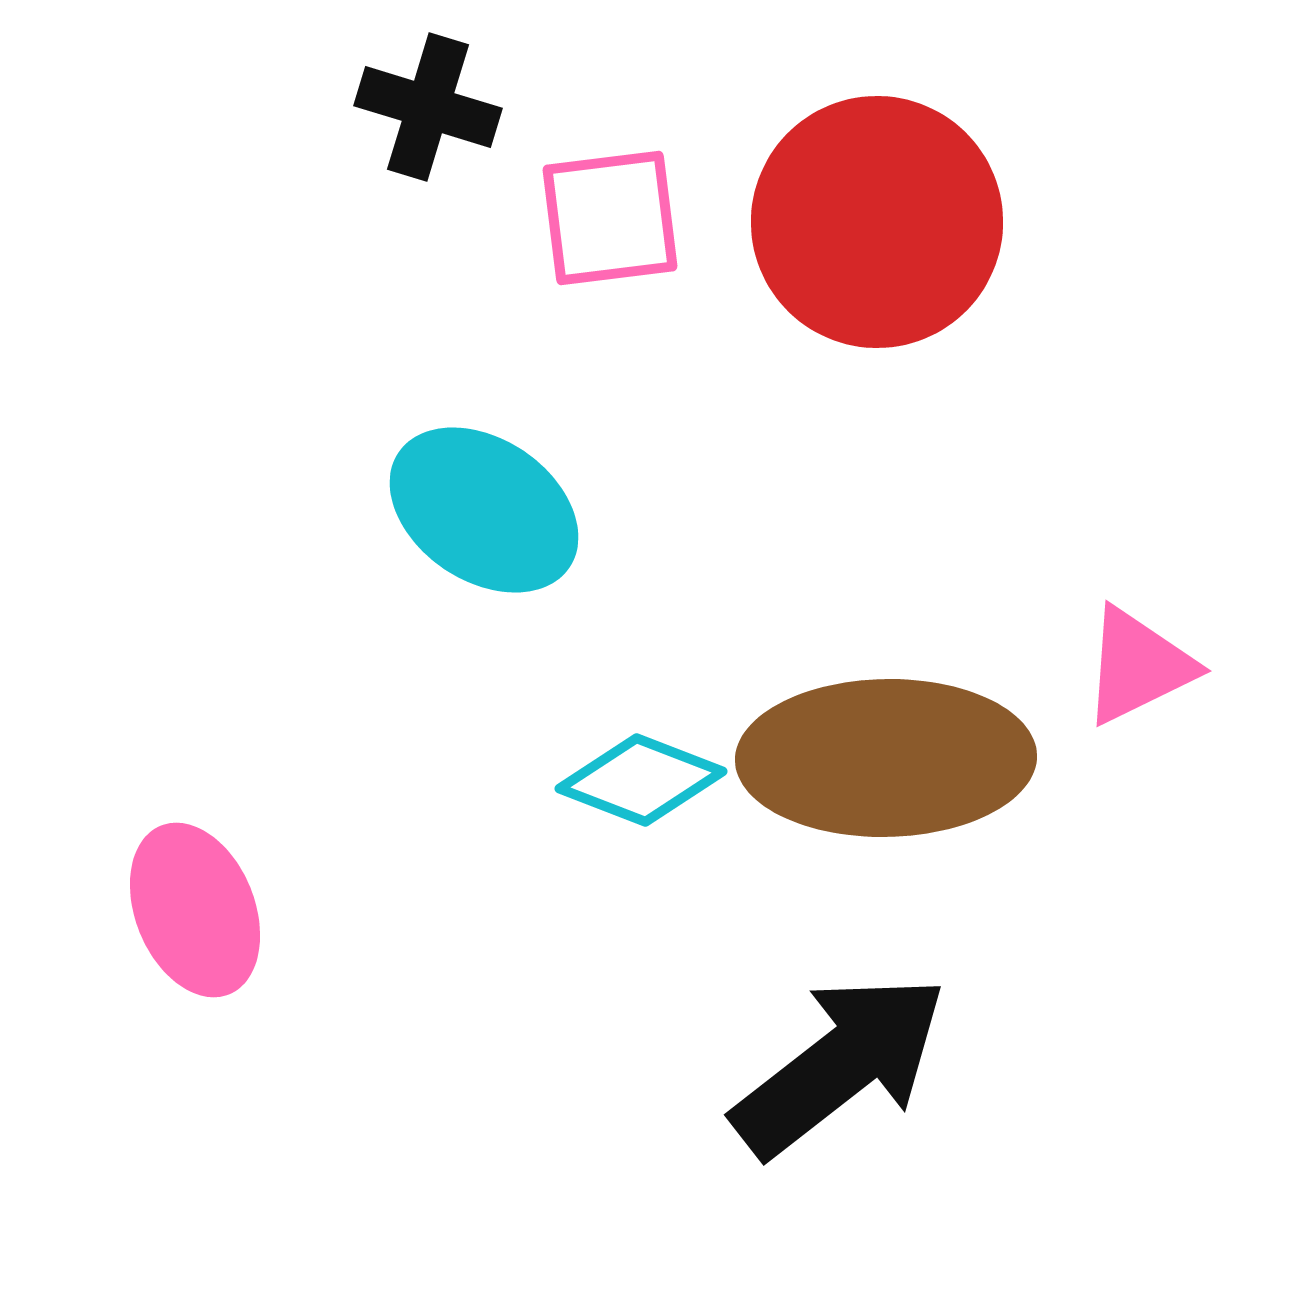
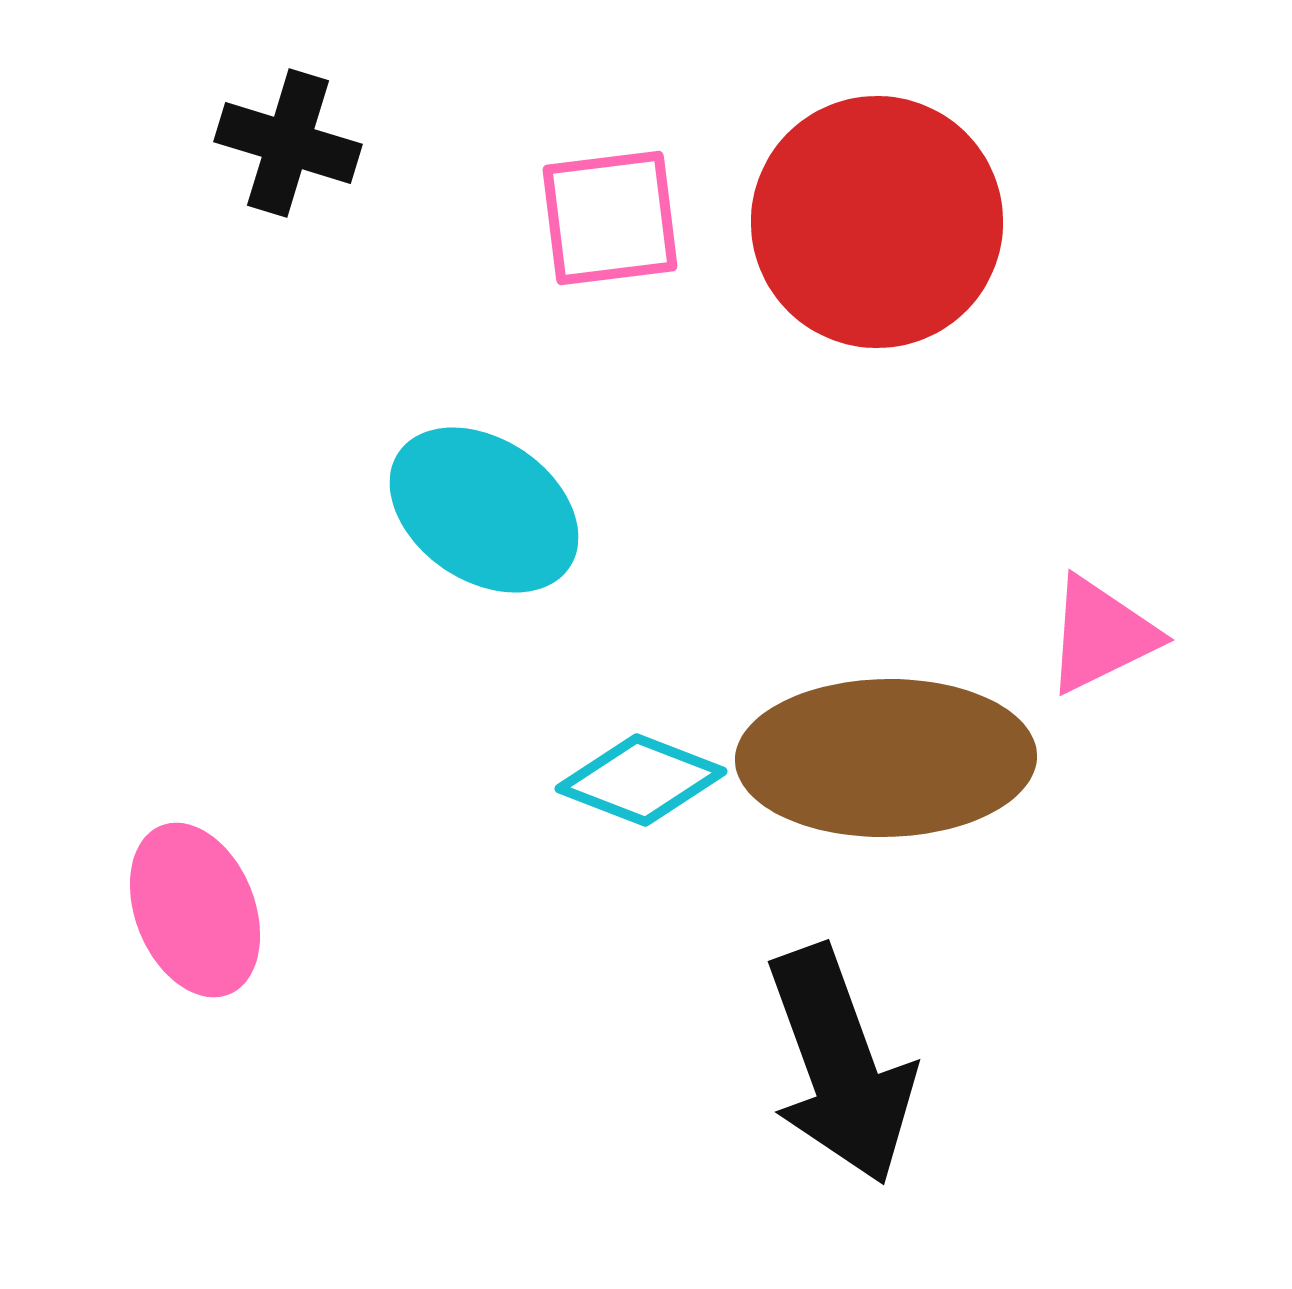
black cross: moved 140 px left, 36 px down
pink triangle: moved 37 px left, 31 px up
black arrow: rotated 108 degrees clockwise
